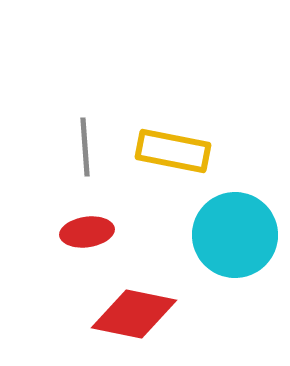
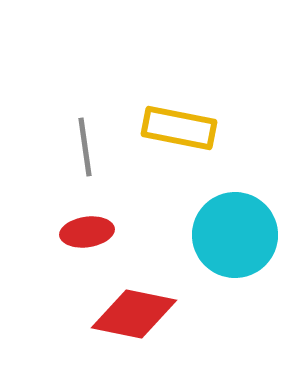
gray line: rotated 4 degrees counterclockwise
yellow rectangle: moved 6 px right, 23 px up
